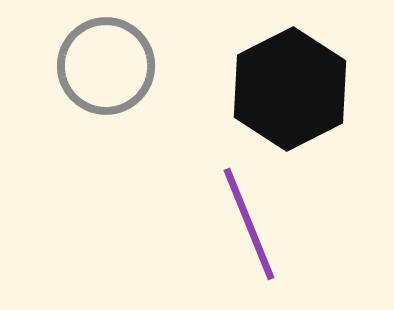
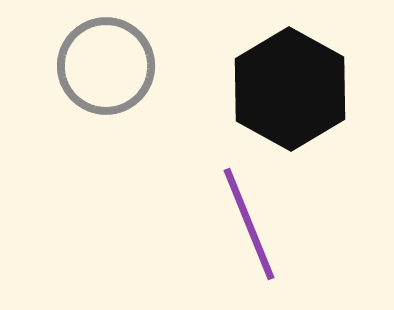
black hexagon: rotated 4 degrees counterclockwise
